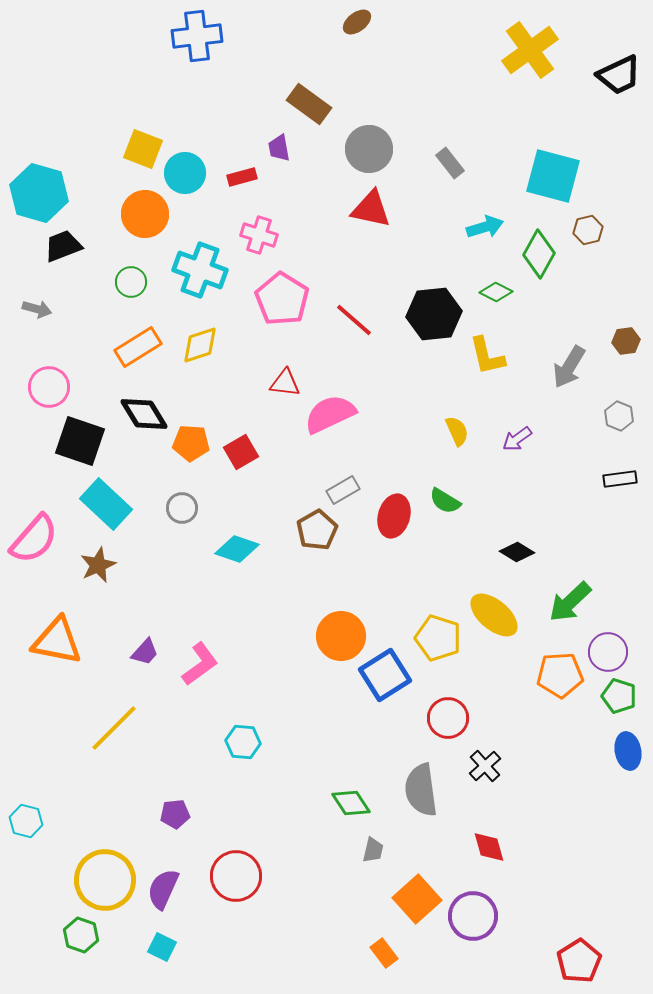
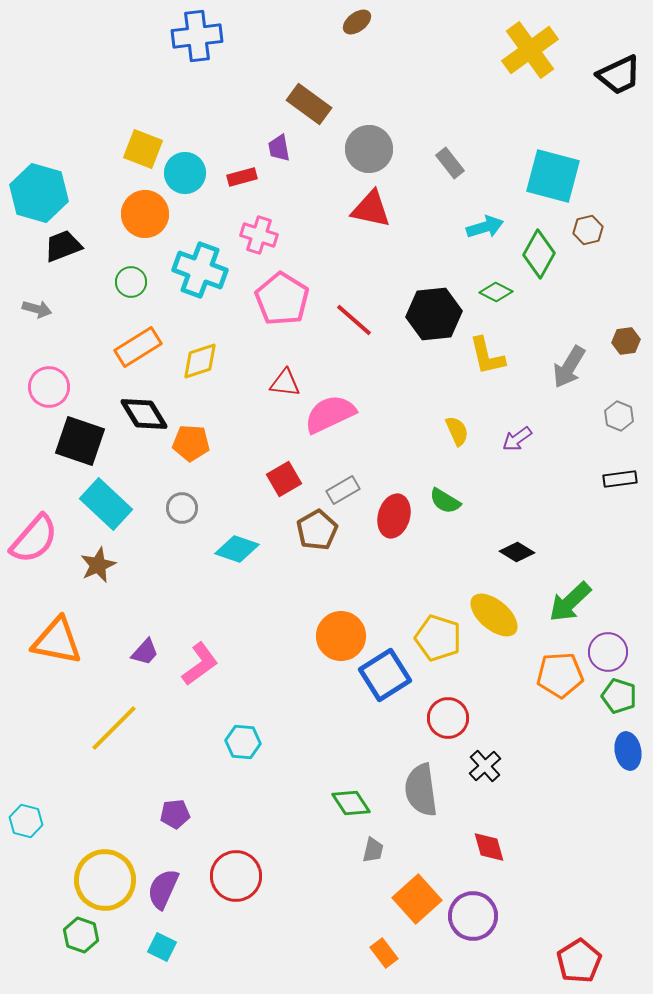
yellow diamond at (200, 345): moved 16 px down
red square at (241, 452): moved 43 px right, 27 px down
